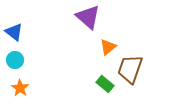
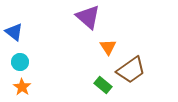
orange triangle: rotated 24 degrees counterclockwise
cyan circle: moved 5 px right, 2 px down
brown trapezoid: moved 1 px right, 1 px down; rotated 144 degrees counterclockwise
green rectangle: moved 2 px left, 1 px down
orange star: moved 2 px right, 1 px up
